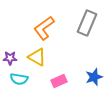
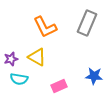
orange L-shape: moved 1 px right, 1 px up; rotated 80 degrees counterclockwise
purple star: moved 1 px right, 1 px down; rotated 16 degrees counterclockwise
blue star: moved 1 px up; rotated 24 degrees clockwise
pink rectangle: moved 5 px down
